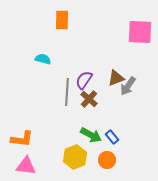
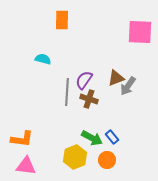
brown cross: rotated 24 degrees counterclockwise
green arrow: moved 1 px right, 3 px down
